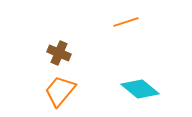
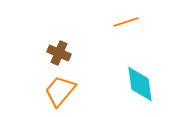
cyan diamond: moved 5 px up; rotated 42 degrees clockwise
